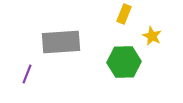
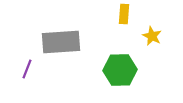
yellow rectangle: rotated 18 degrees counterclockwise
green hexagon: moved 4 px left, 8 px down
purple line: moved 5 px up
